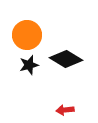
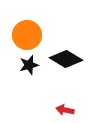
red arrow: rotated 18 degrees clockwise
